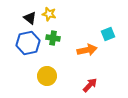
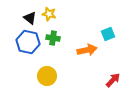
blue hexagon: moved 1 px up; rotated 25 degrees clockwise
red arrow: moved 23 px right, 5 px up
